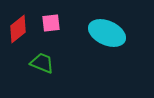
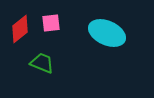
red diamond: moved 2 px right
